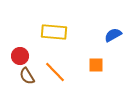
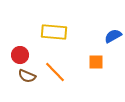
blue semicircle: moved 1 px down
red circle: moved 1 px up
orange square: moved 3 px up
brown semicircle: rotated 36 degrees counterclockwise
